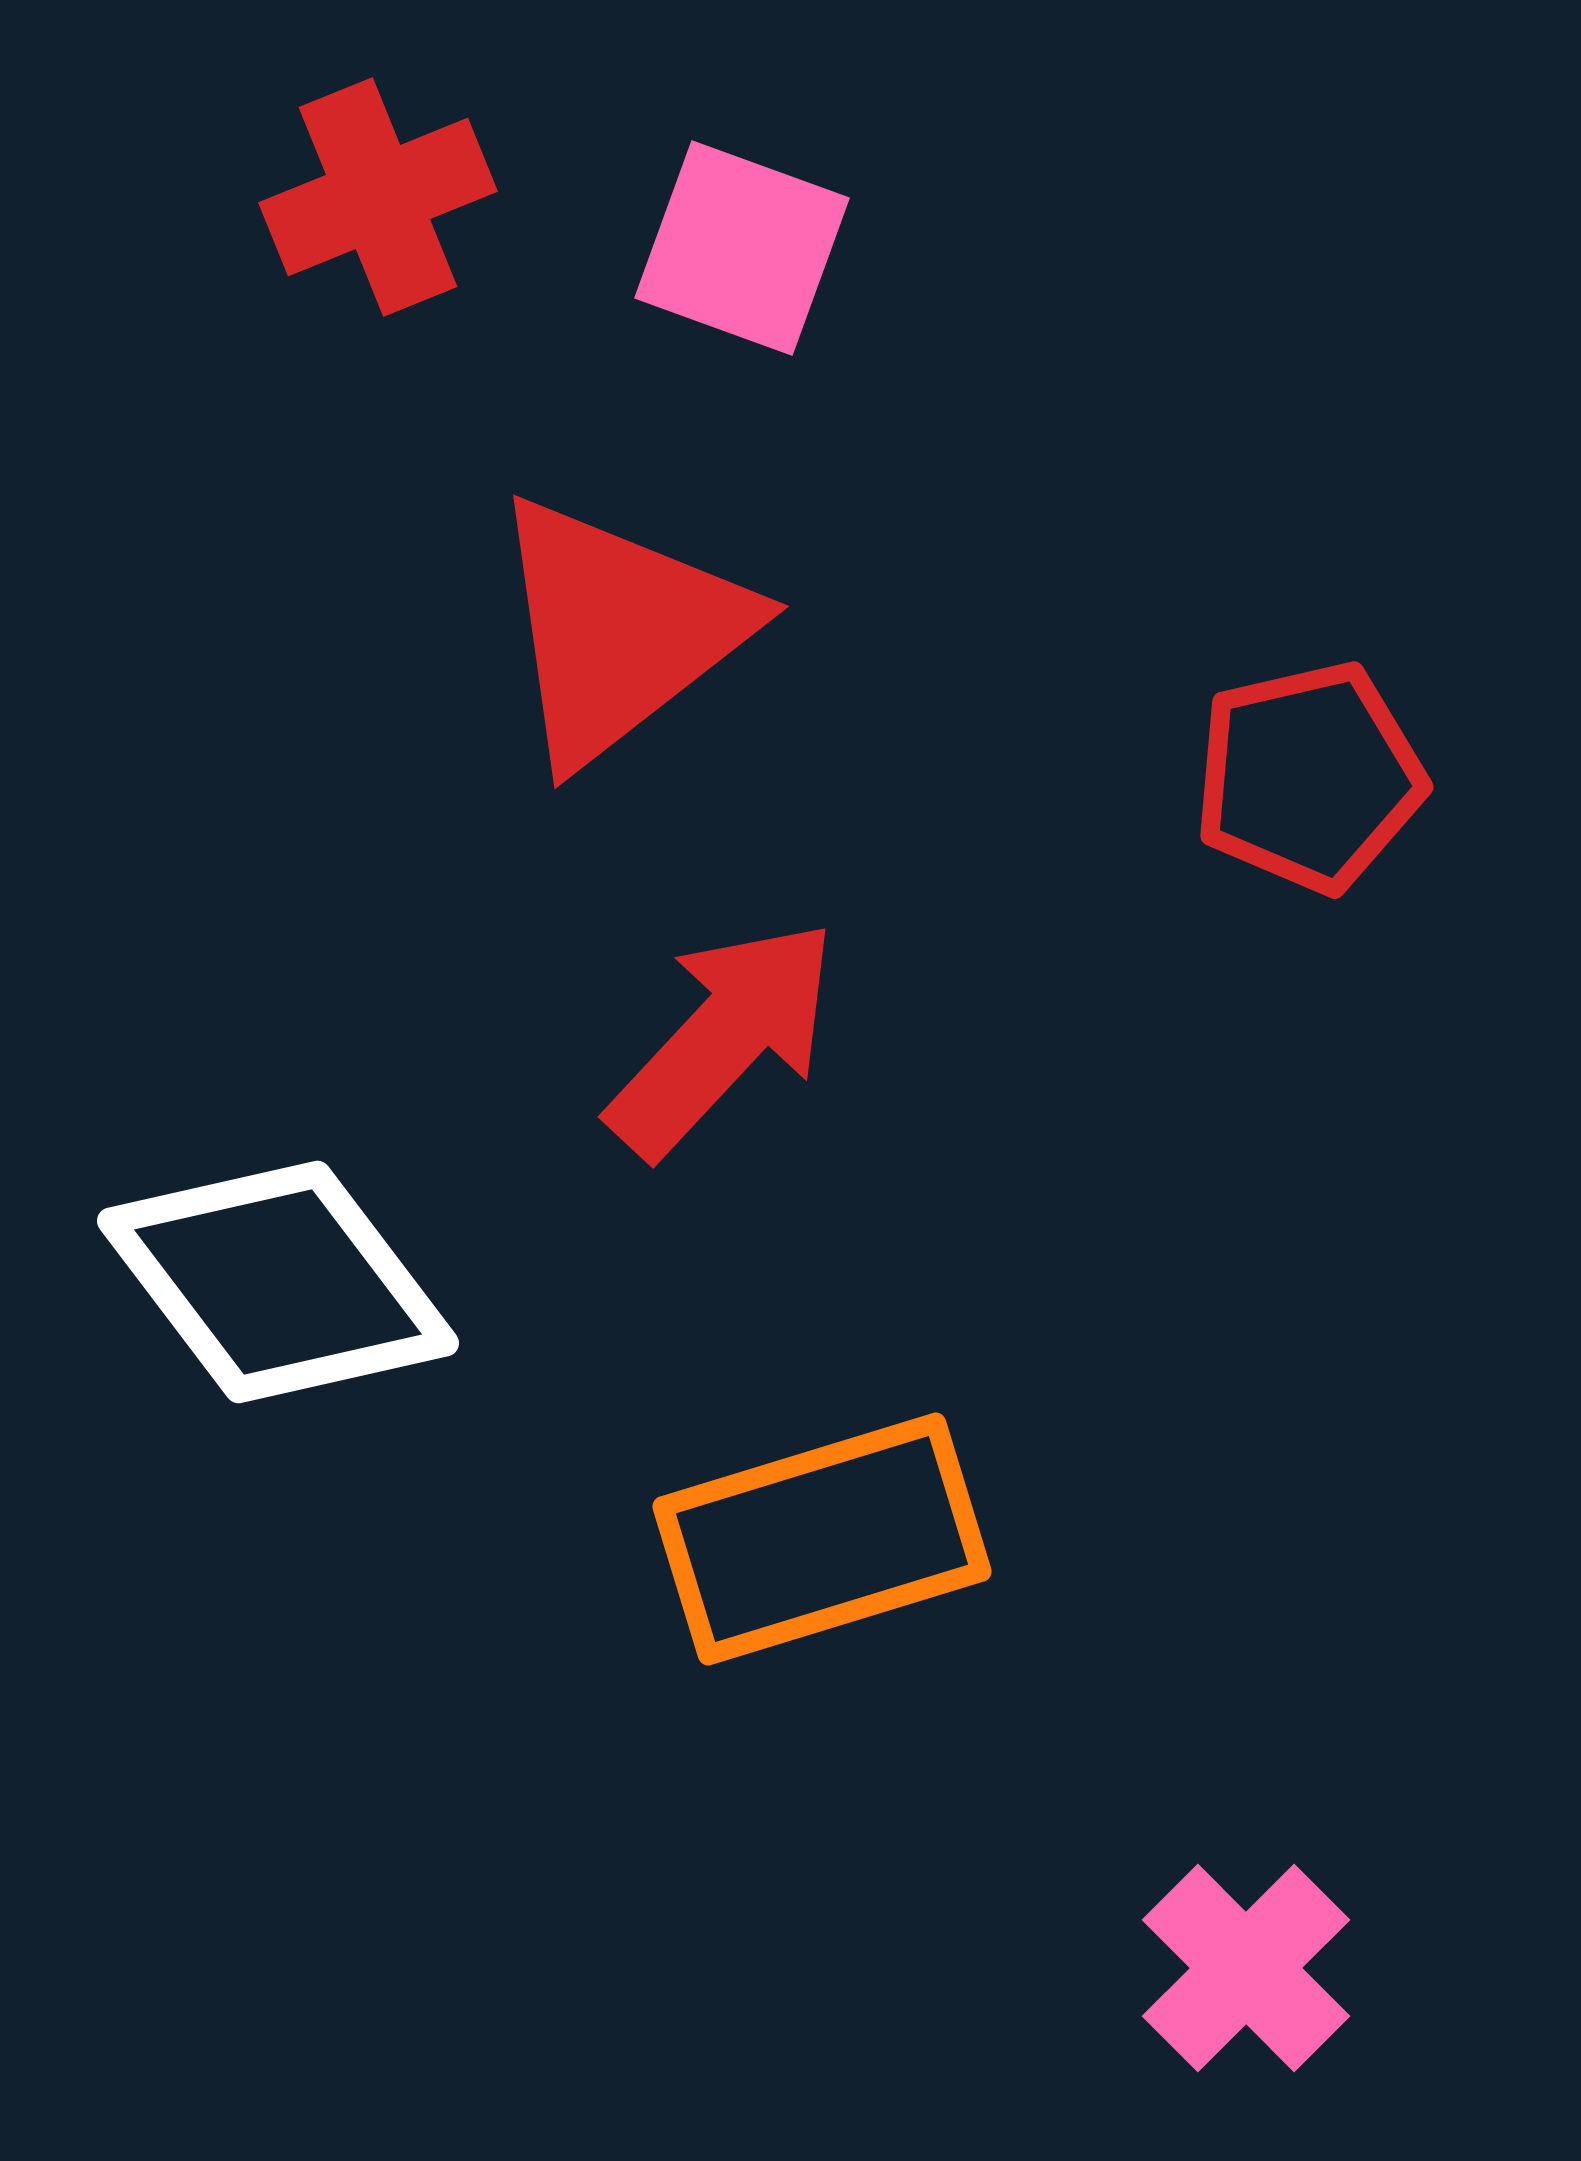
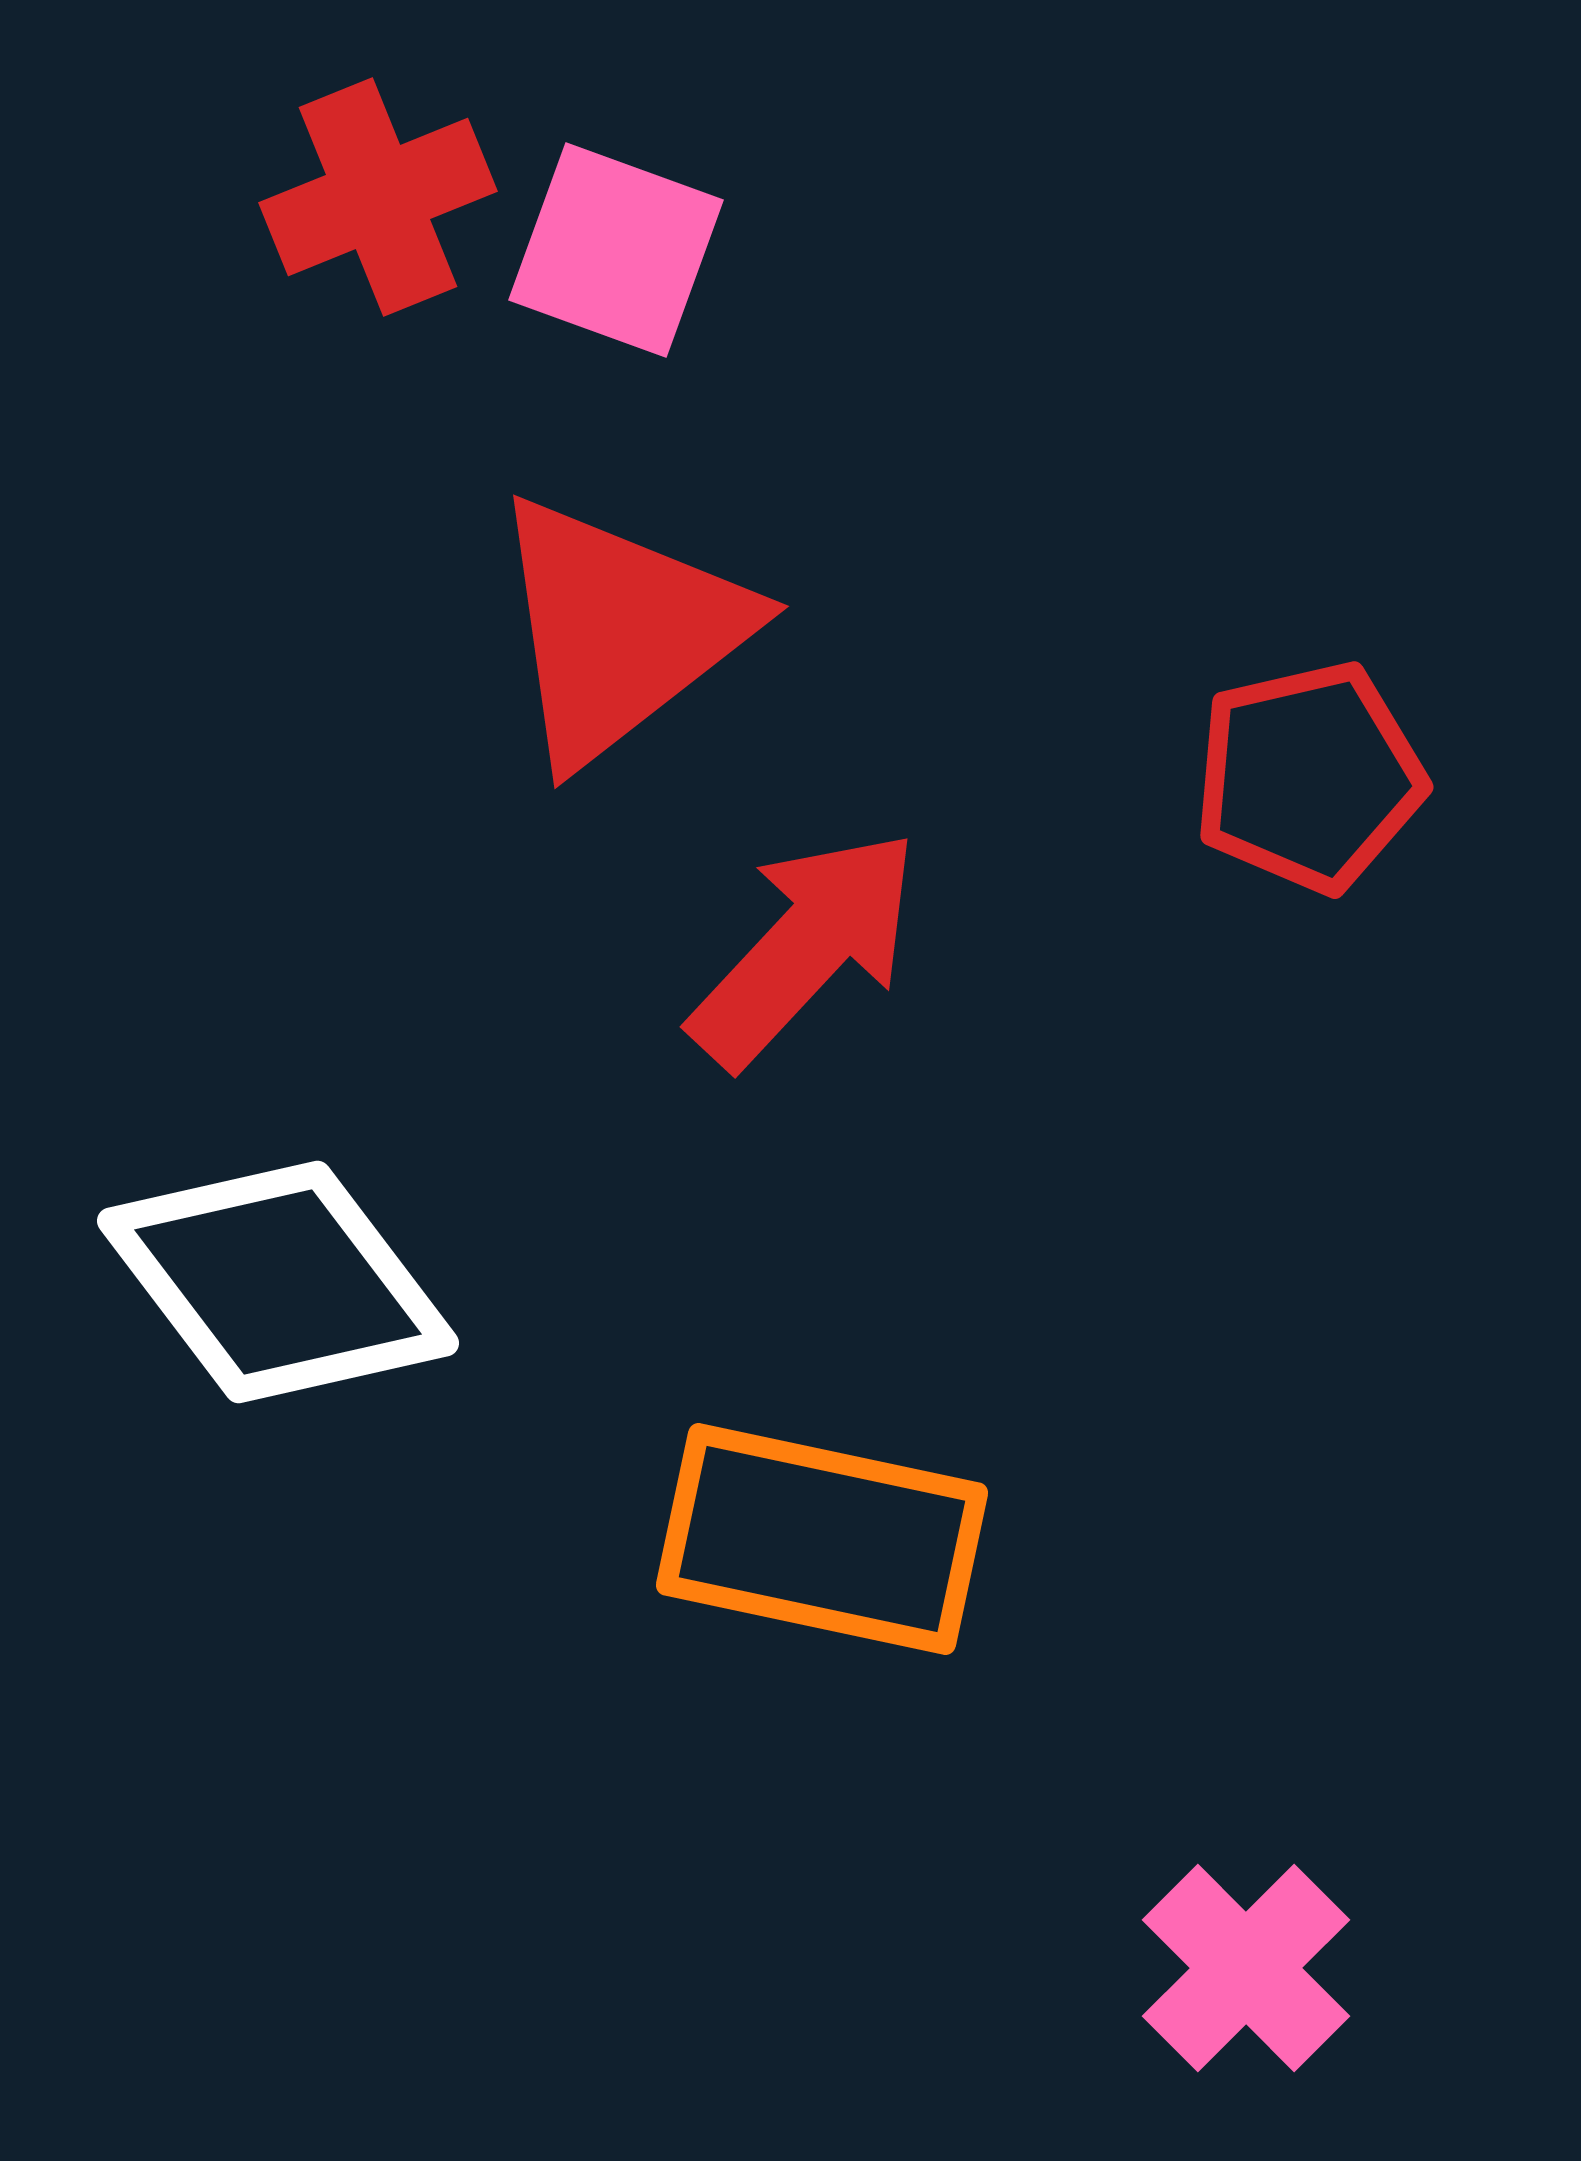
pink square: moved 126 px left, 2 px down
red arrow: moved 82 px right, 90 px up
orange rectangle: rotated 29 degrees clockwise
